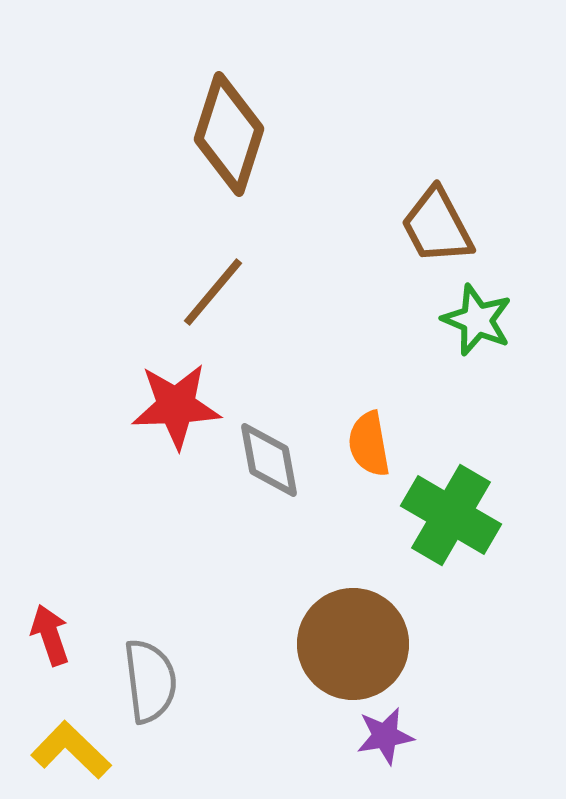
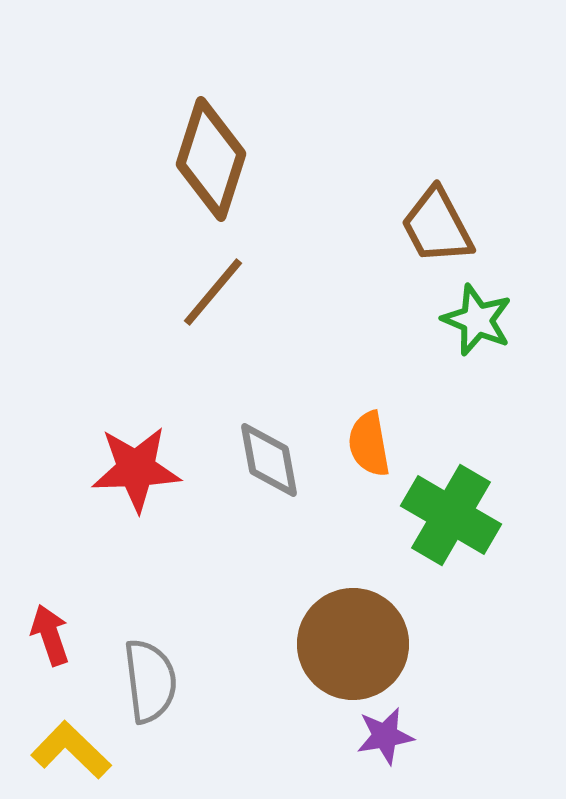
brown diamond: moved 18 px left, 25 px down
red star: moved 40 px left, 63 px down
